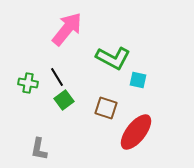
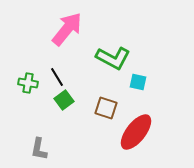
cyan square: moved 2 px down
